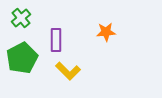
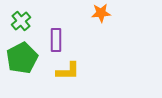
green cross: moved 3 px down
orange star: moved 5 px left, 19 px up
yellow L-shape: rotated 45 degrees counterclockwise
